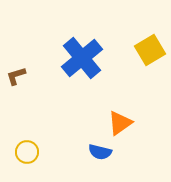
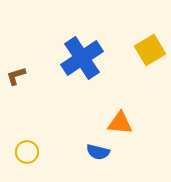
blue cross: rotated 6 degrees clockwise
orange triangle: rotated 40 degrees clockwise
blue semicircle: moved 2 px left
